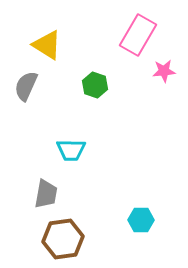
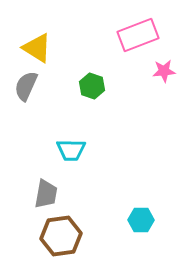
pink rectangle: rotated 39 degrees clockwise
yellow triangle: moved 10 px left, 3 px down
green hexagon: moved 3 px left, 1 px down
brown hexagon: moved 2 px left, 3 px up
